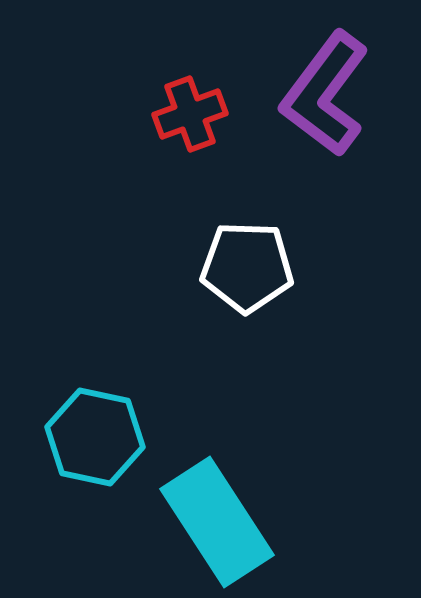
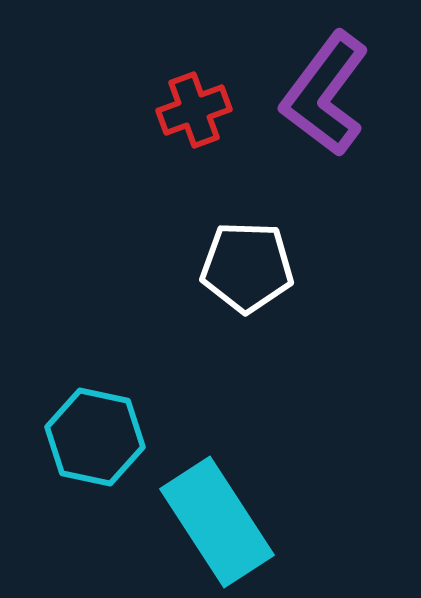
red cross: moved 4 px right, 4 px up
